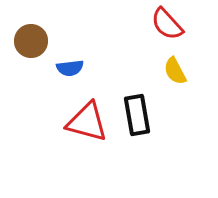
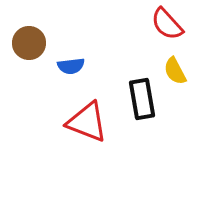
brown circle: moved 2 px left, 2 px down
blue semicircle: moved 1 px right, 2 px up
black rectangle: moved 5 px right, 16 px up
red triangle: rotated 6 degrees clockwise
